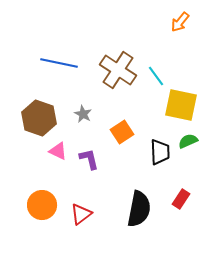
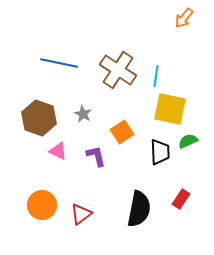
orange arrow: moved 4 px right, 4 px up
cyan line: rotated 45 degrees clockwise
yellow square: moved 11 px left, 4 px down
purple L-shape: moved 7 px right, 3 px up
